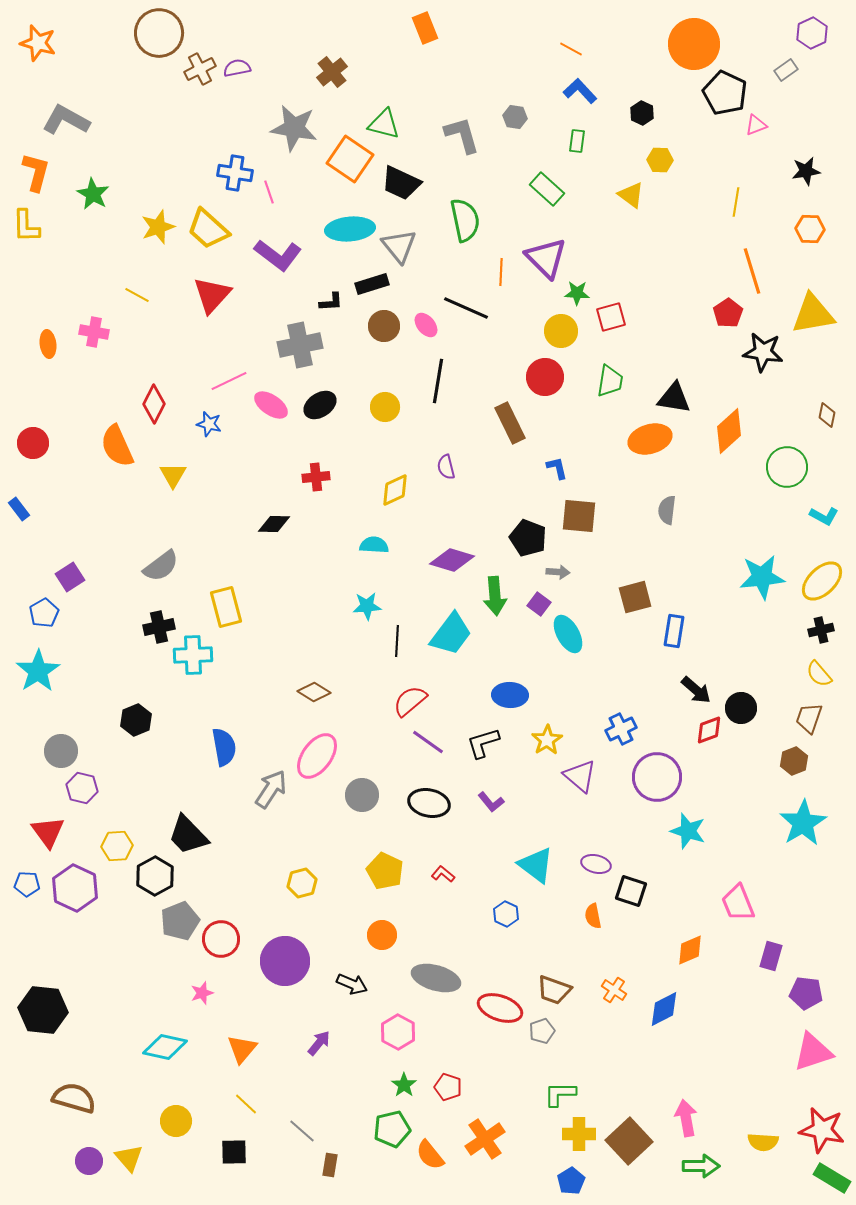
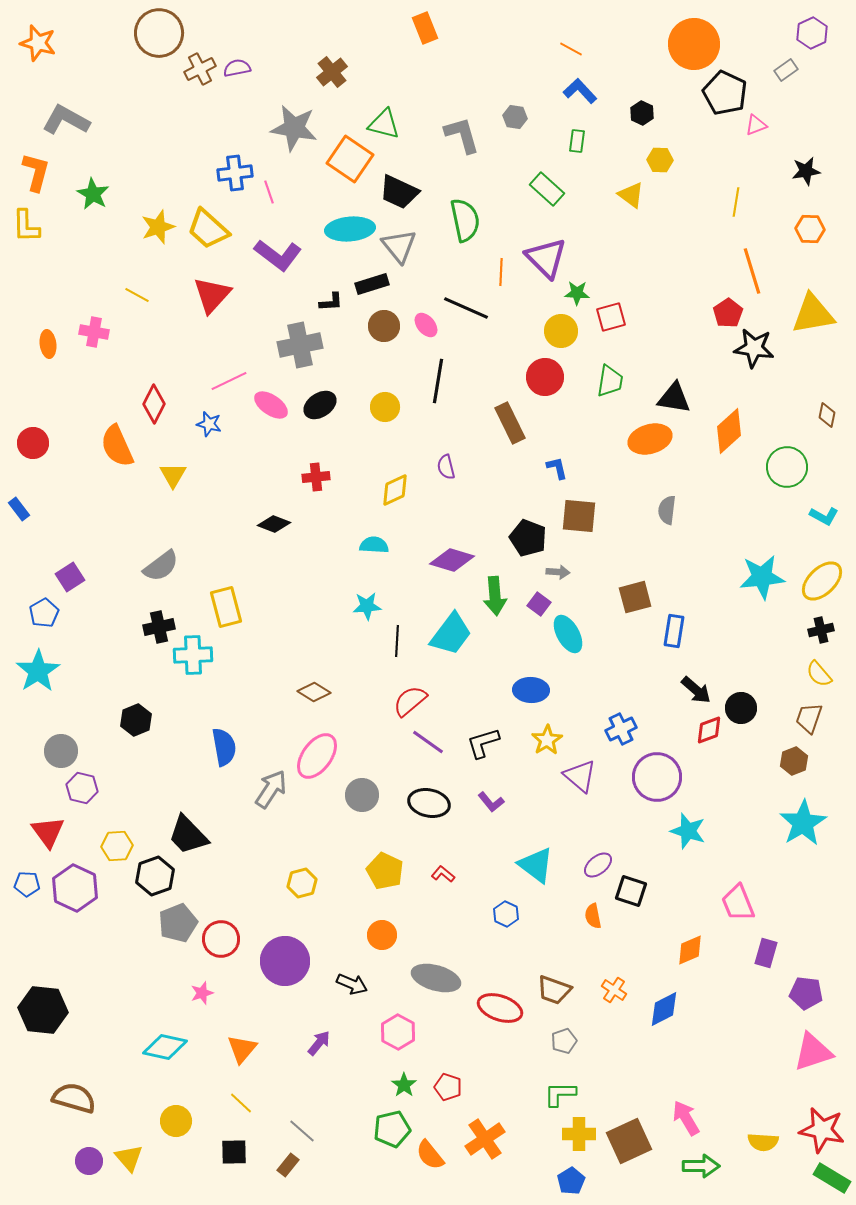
blue cross at (235, 173): rotated 16 degrees counterclockwise
black trapezoid at (401, 183): moved 2 px left, 9 px down
black star at (763, 352): moved 9 px left, 4 px up
black diamond at (274, 524): rotated 20 degrees clockwise
blue ellipse at (510, 695): moved 21 px right, 5 px up
purple ellipse at (596, 864): moved 2 px right, 1 px down; rotated 52 degrees counterclockwise
black hexagon at (155, 876): rotated 9 degrees clockwise
gray pentagon at (180, 921): moved 2 px left, 2 px down
purple rectangle at (771, 956): moved 5 px left, 3 px up
gray pentagon at (542, 1031): moved 22 px right, 10 px down
yellow line at (246, 1104): moved 5 px left, 1 px up
pink arrow at (686, 1118): rotated 21 degrees counterclockwise
brown square at (629, 1141): rotated 18 degrees clockwise
brown rectangle at (330, 1165): moved 42 px left; rotated 30 degrees clockwise
